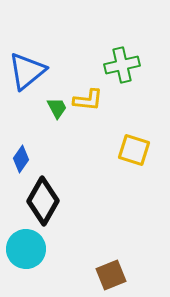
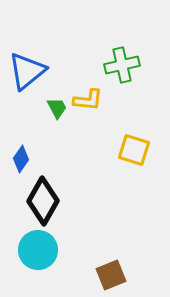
cyan circle: moved 12 px right, 1 px down
